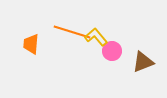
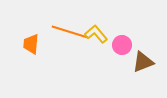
orange line: moved 2 px left
yellow L-shape: moved 3 px up
pink circle: moved 10 px right, 6 px up
